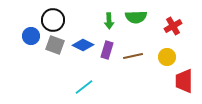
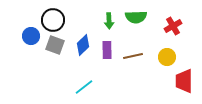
blue diamond: rotated 70 degrees counterclockwise
purple rectangle: rotated 18 degrees counterclockwise
